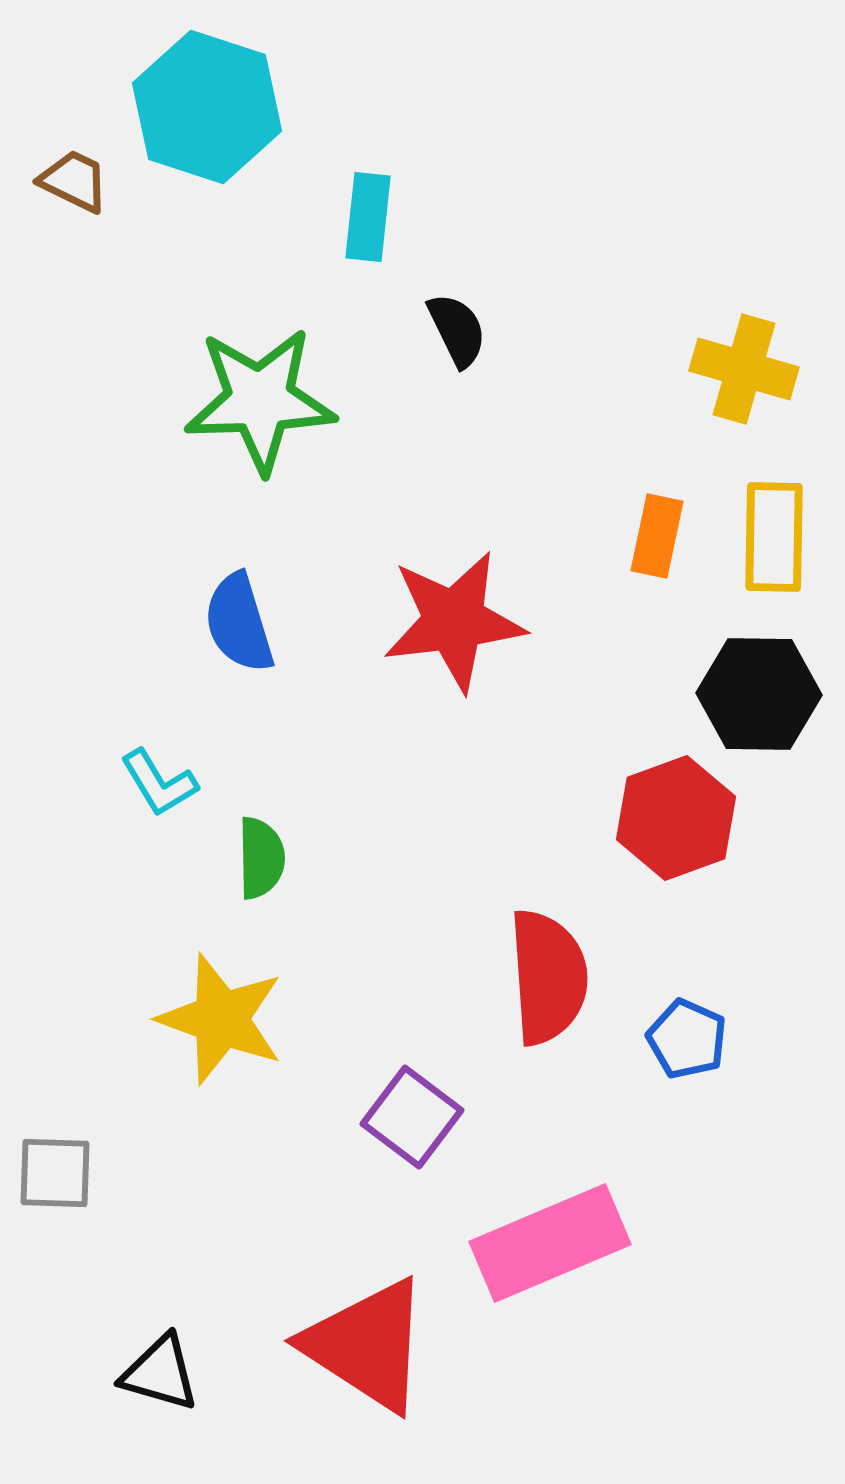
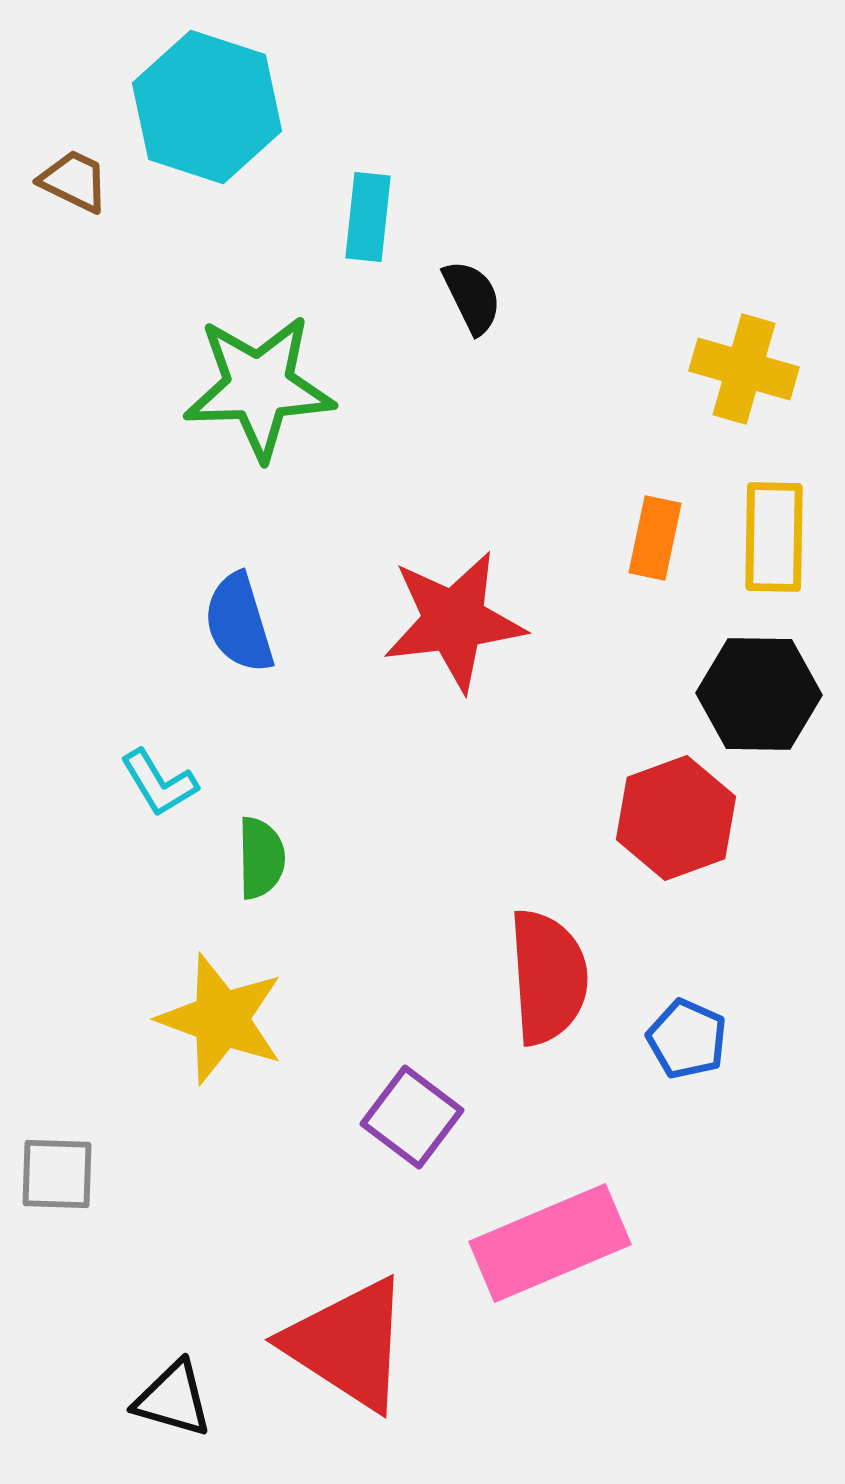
black semicircle: moved 15 px right, 33 px up
green star: moved 1 px left, 13 px up
orange rectangle: moved 2 px left, 2 px down
gray square: moved 2 px right, 1 px down
red triangle: moved 19 px left, 1 px up
black triangle: moved 13 px right, 26 px down
